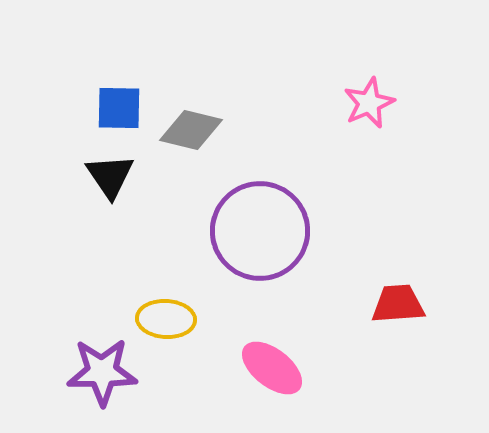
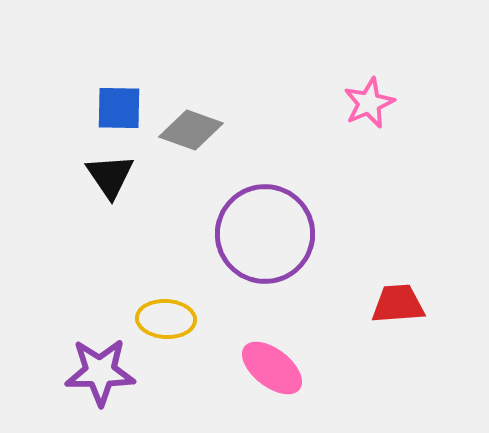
gray diamond: rotated 6 degrees clockwise
purple circle: moved 5 px right, 3 px down
purple star: moved 2 px left
